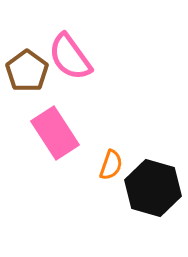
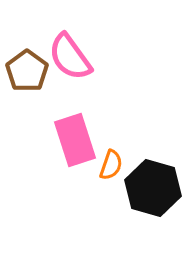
pink rectangle: moved 20 px right, 7 px down; rotated 15 degrees clockwise
